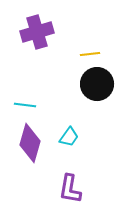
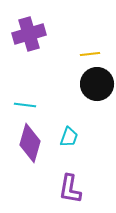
purple cross: moved 8 px left, 2 px down
cyan trapezoid: rotated 15 degrees counterclockwise
